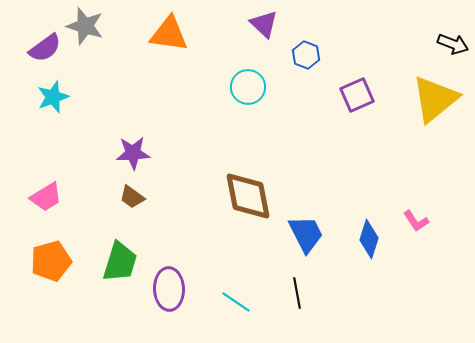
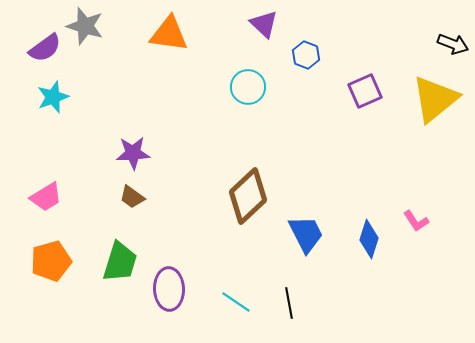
purple square: moved 8 px right, 4 px up
brown diamond: rotated 58 degrees clockwise
black line: moved 8 px left, 10 px down
